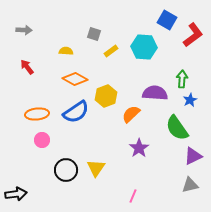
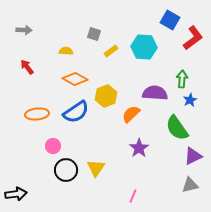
blue square: moved 3 px right
red L-shape: moved 3 px down
pink circle: moved 11 px right, 6 px down
